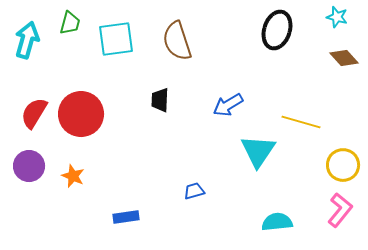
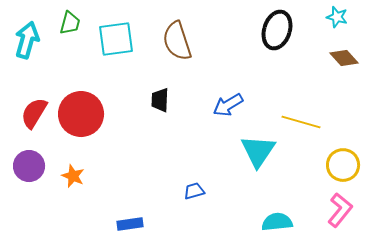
blue rectangle: moved 4 px right, 7 px down
